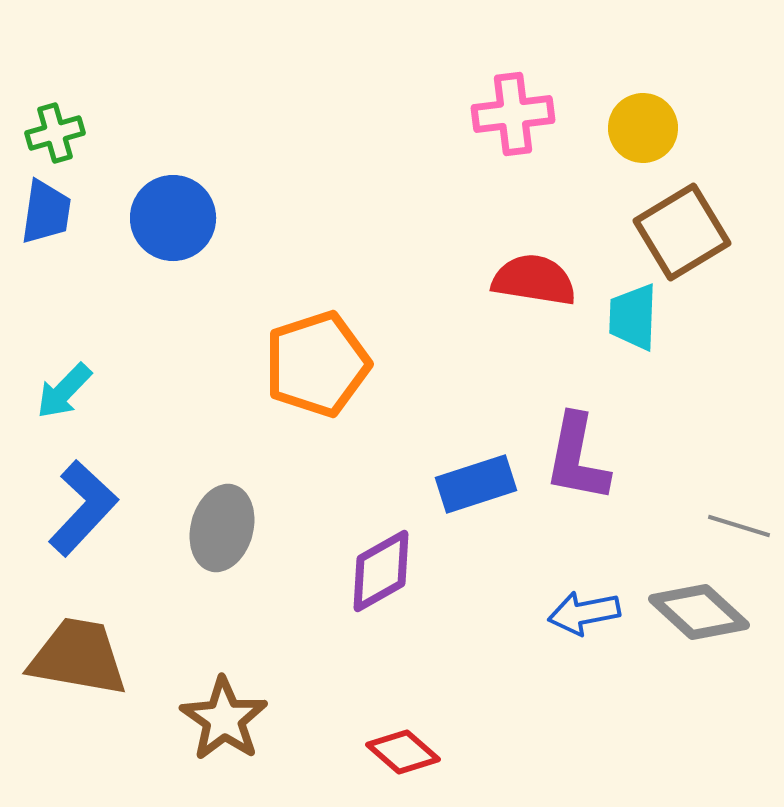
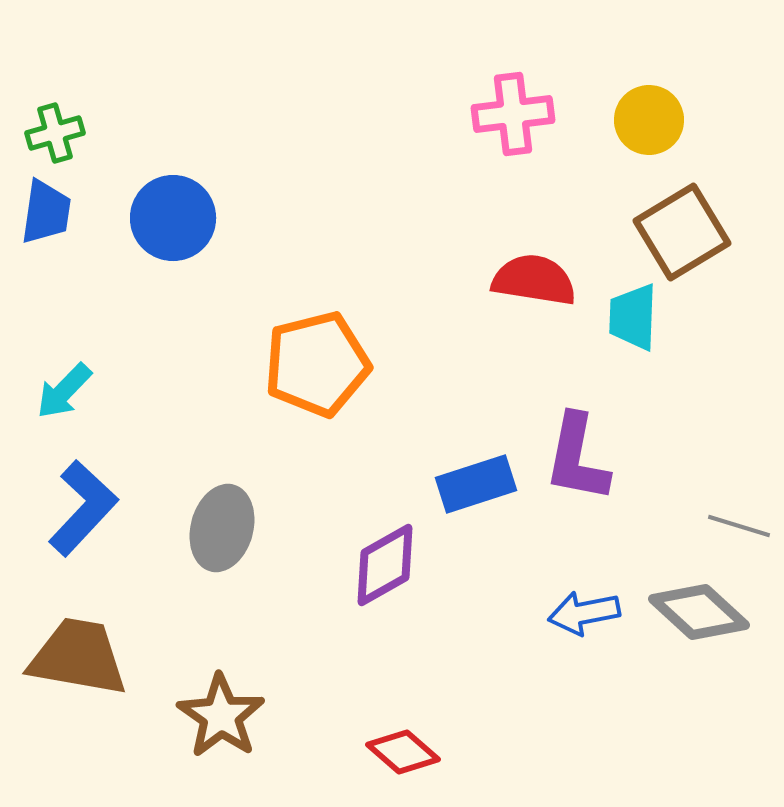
yellow circle: moved 6 px right, 8 px up
orange pentagon: rotated 4 degrees clockwise
purple diamond: moved 4 px right, 6 px up
brown star: moved 3 px left, 3 px up
